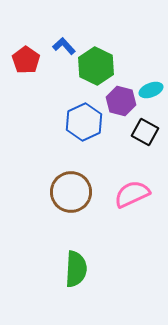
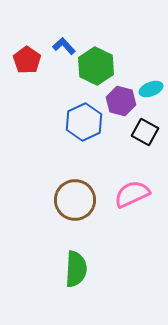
red pentagon: moved 1 px right
cyan ellipse: moved 1 px up
brown circle: moved 4 px right, 8 px down
